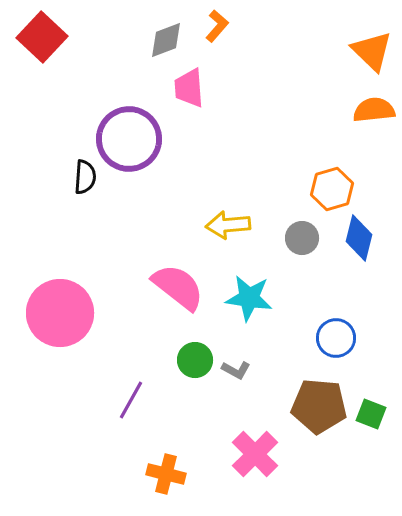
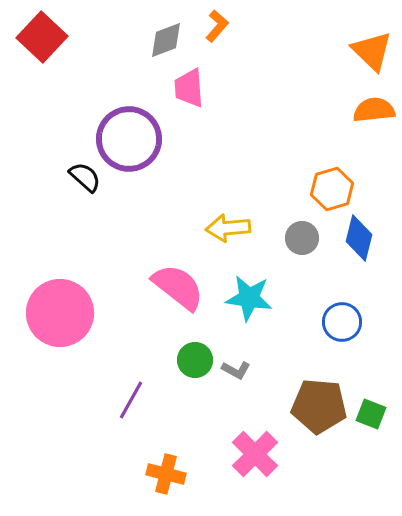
black semicircle: rotated 52 degrees counterclockwise
yellow arrow: moved 3 px down
blue circle: moved 6 px right, 16 px up
